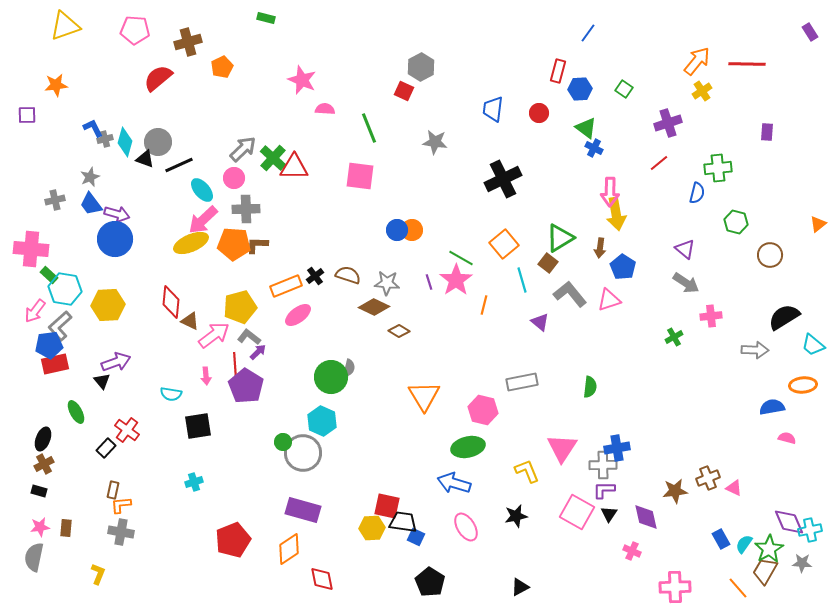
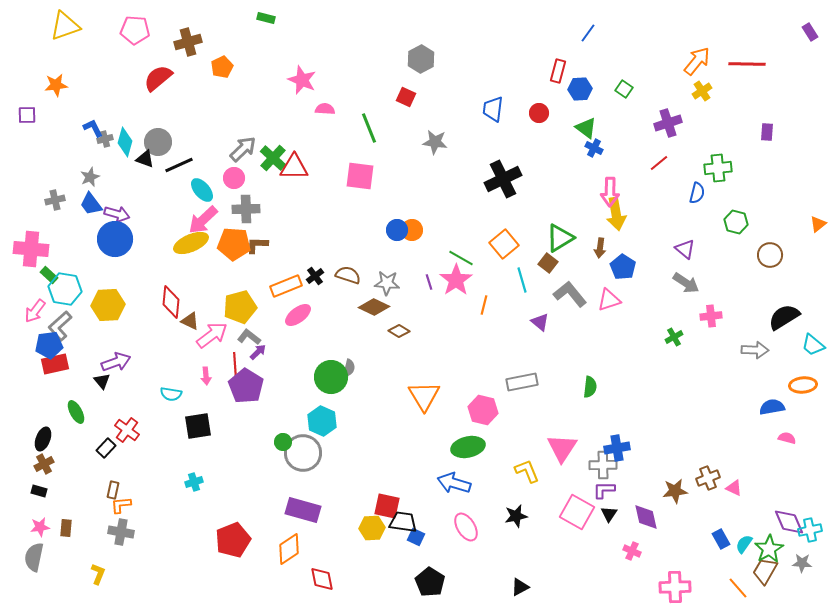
gray hexagon at (421, 67): moved 8 px up
red square at (404, 91): moved 2 px right, 6 px down
pink arrow at (214, 335): moved 2 px left
